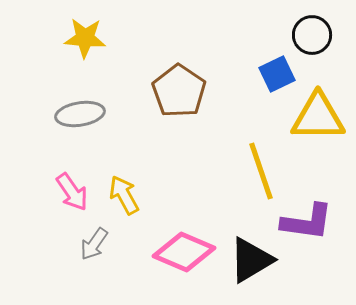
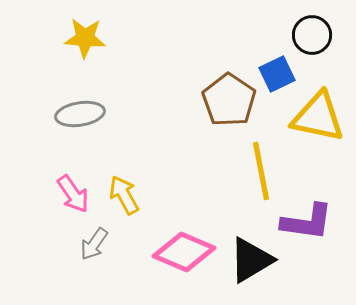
brown pentagon: moved 50 px right, 9 px down
yellow triangle: rotated 12 degrees clockwise
yellow line: rotated 8 degrees clockwise
pink arrow: moved 1 px right, 2 px down
